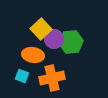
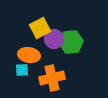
yellow square: moved 1 px left, 1 px up; rotated 15 degrees clockwise
orange ellipse: moved 4 px left
cyan square: moved 6 px up; rotated 24 degrees counterclockwise
